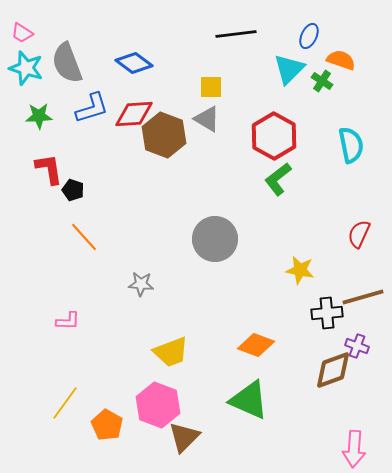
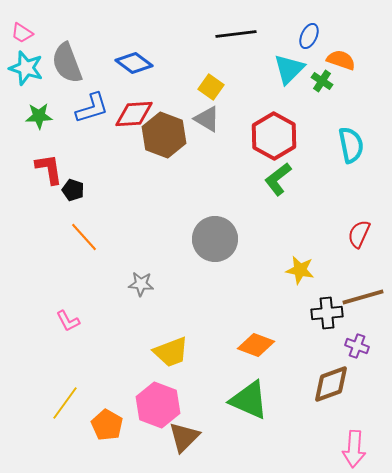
yellow square: rotated 35 degrees clockwise
pink L-shape: rotated 60 degrees clockwise
brown diamond: moved 2 px left, 14 px down
